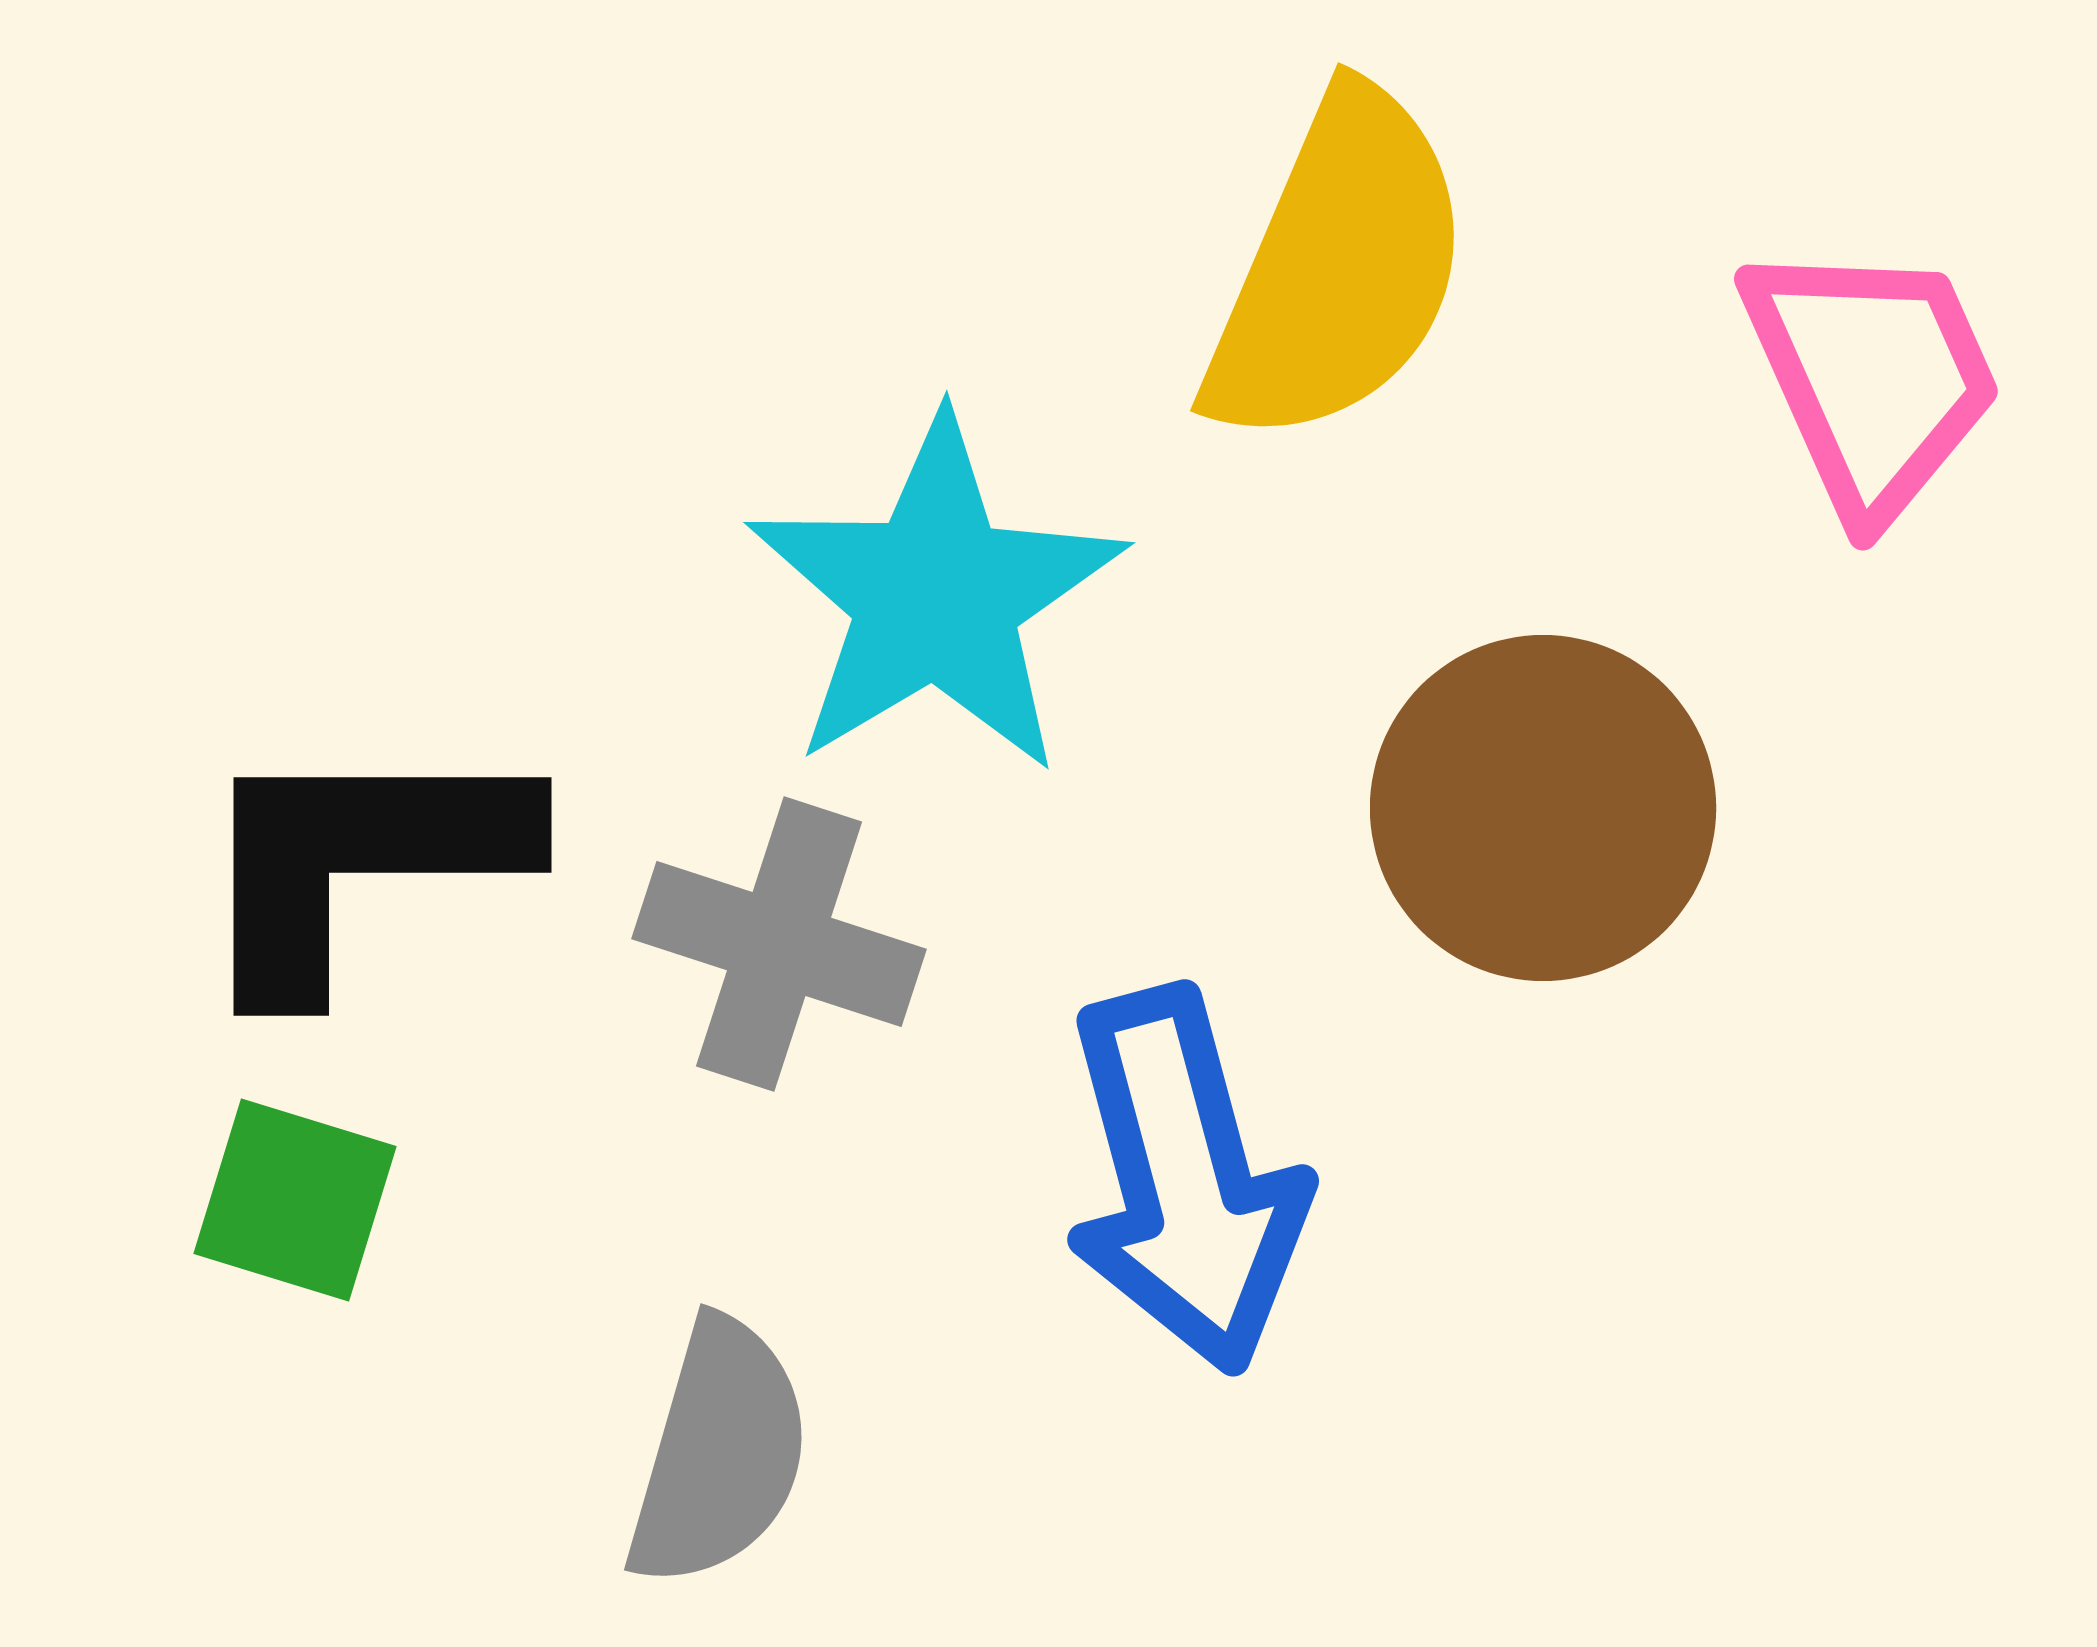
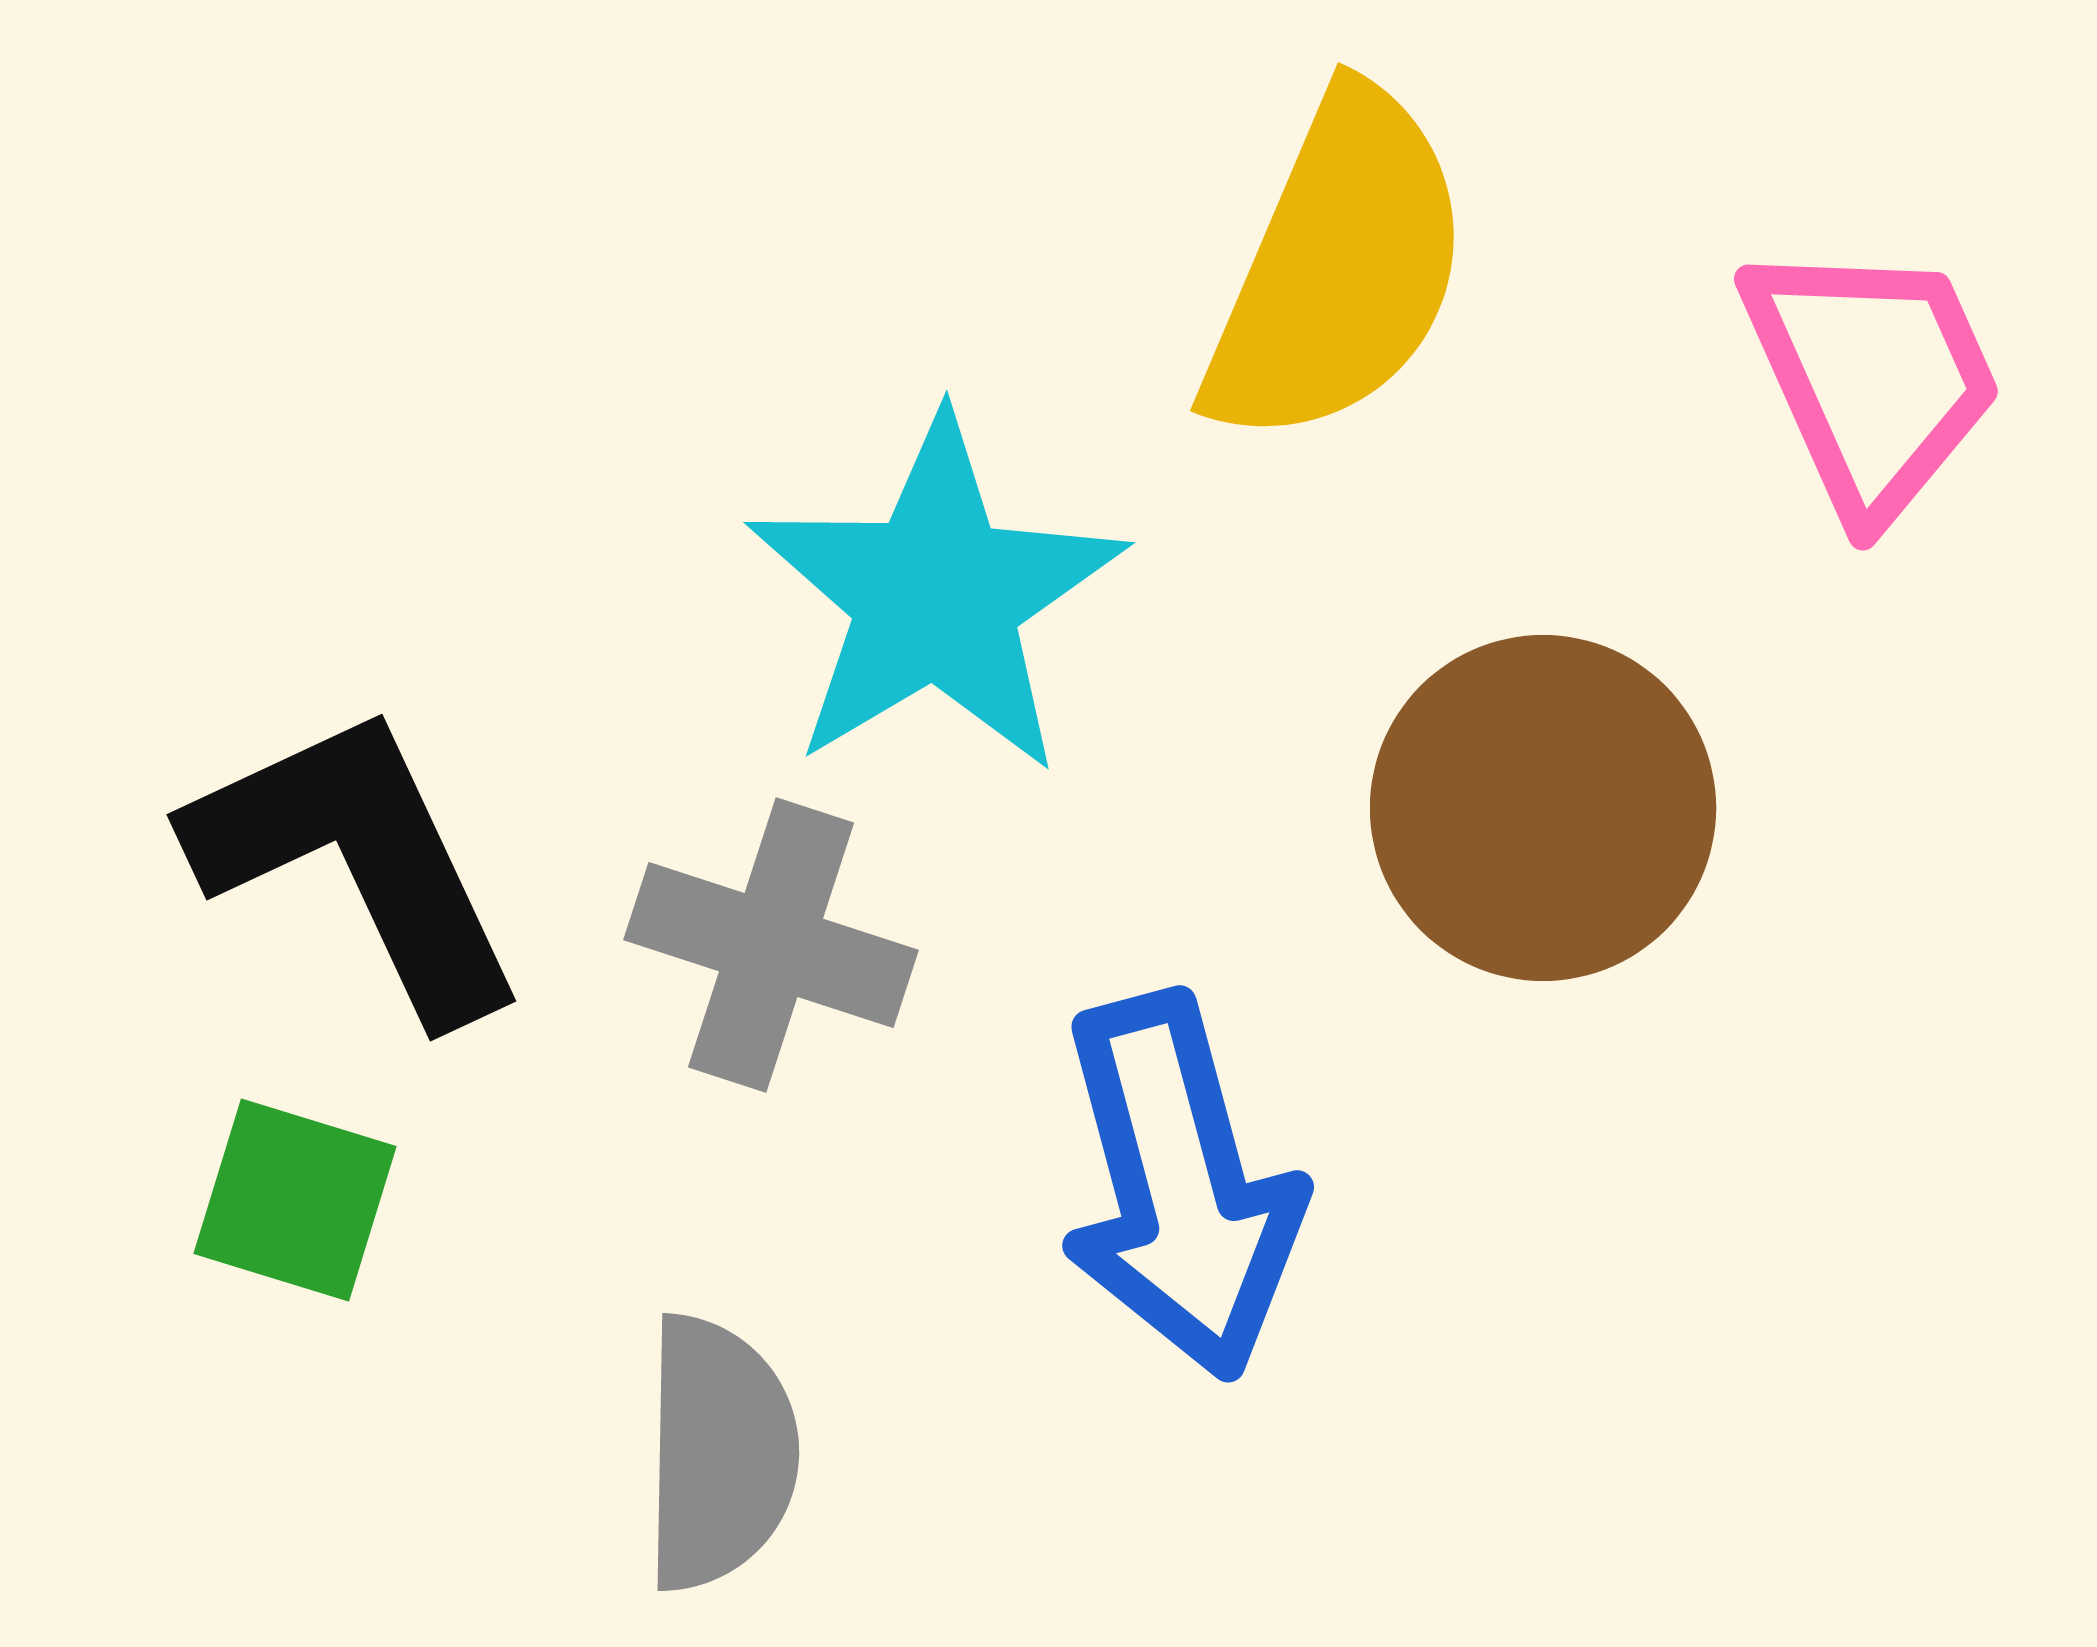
black L-shape: rotated 65 degrees clockwise
gray cross: moved 8 px left, 1 px down
blue arrow: moved 5 px left, 6 px down
gray semicircle: rotated 15 degrees counterclockwise
